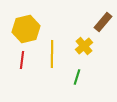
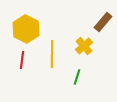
yellow hexagon: rotated 20 degrees counterclockwise
